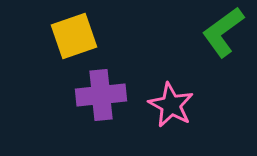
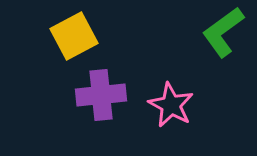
yellow square: rotated 9 degrees counterclockwise
